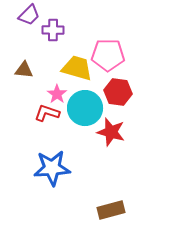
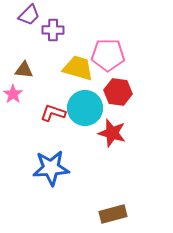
yellow trapezoid: moved 1 px right
pink star: moved 44 px left
red L-shape: moved 6 px right
red star: moved 1 px right, 1 px down
blue star: moved 1 px left
brown rectangle: moved 2 px right, 4 px down
